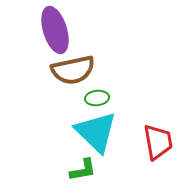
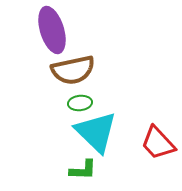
purple ellipse: moved 3 px left
green ellipse: moved 17 px left, 5 px down
red trapezoid: moved 1 px down; rotated 147 degrees clockwise
green L-shape: rotated 12 degrees clockwise
